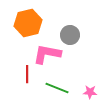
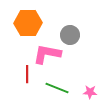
orange hexagon: rotated 12 degrees clockwise
